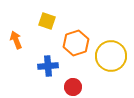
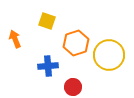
orange arrow: moved 1 px left, 1 px up
yellow circle: moved 2 px left, 1 px up
